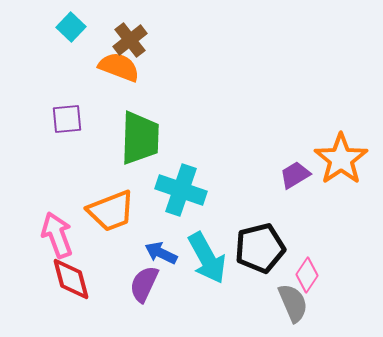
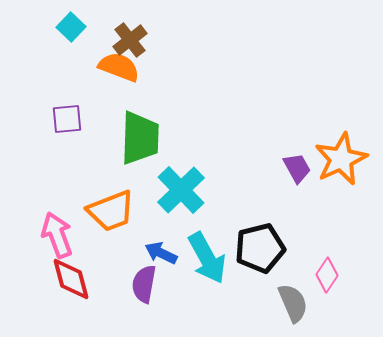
orange star: rotated 10 degrees clockwise
purple trapezoid: moved 2 px right, 7 px up; rotated 92 degrees clockwise
cyan cross: rotated 27 degrees clockwise
pink diamond: moved 20 px right
purple semicircle: rotated 15 degrees counterclockwise
